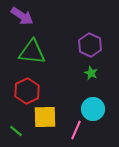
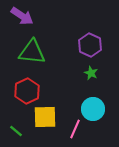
pink line: moved 1 px left, 1 px up
